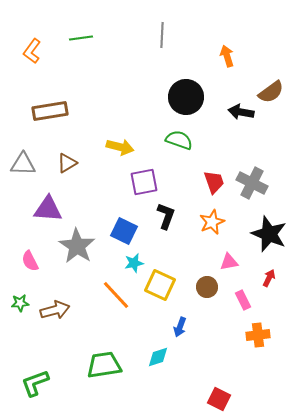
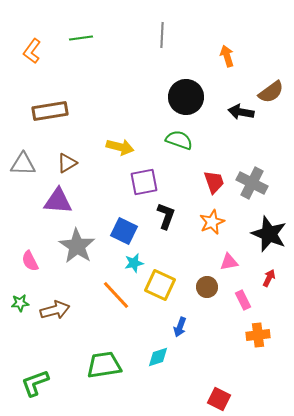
purple triangle: moved 10 px right, 8 px up
